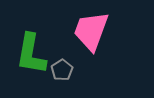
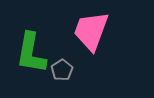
green L-shape: moved 1 px up
